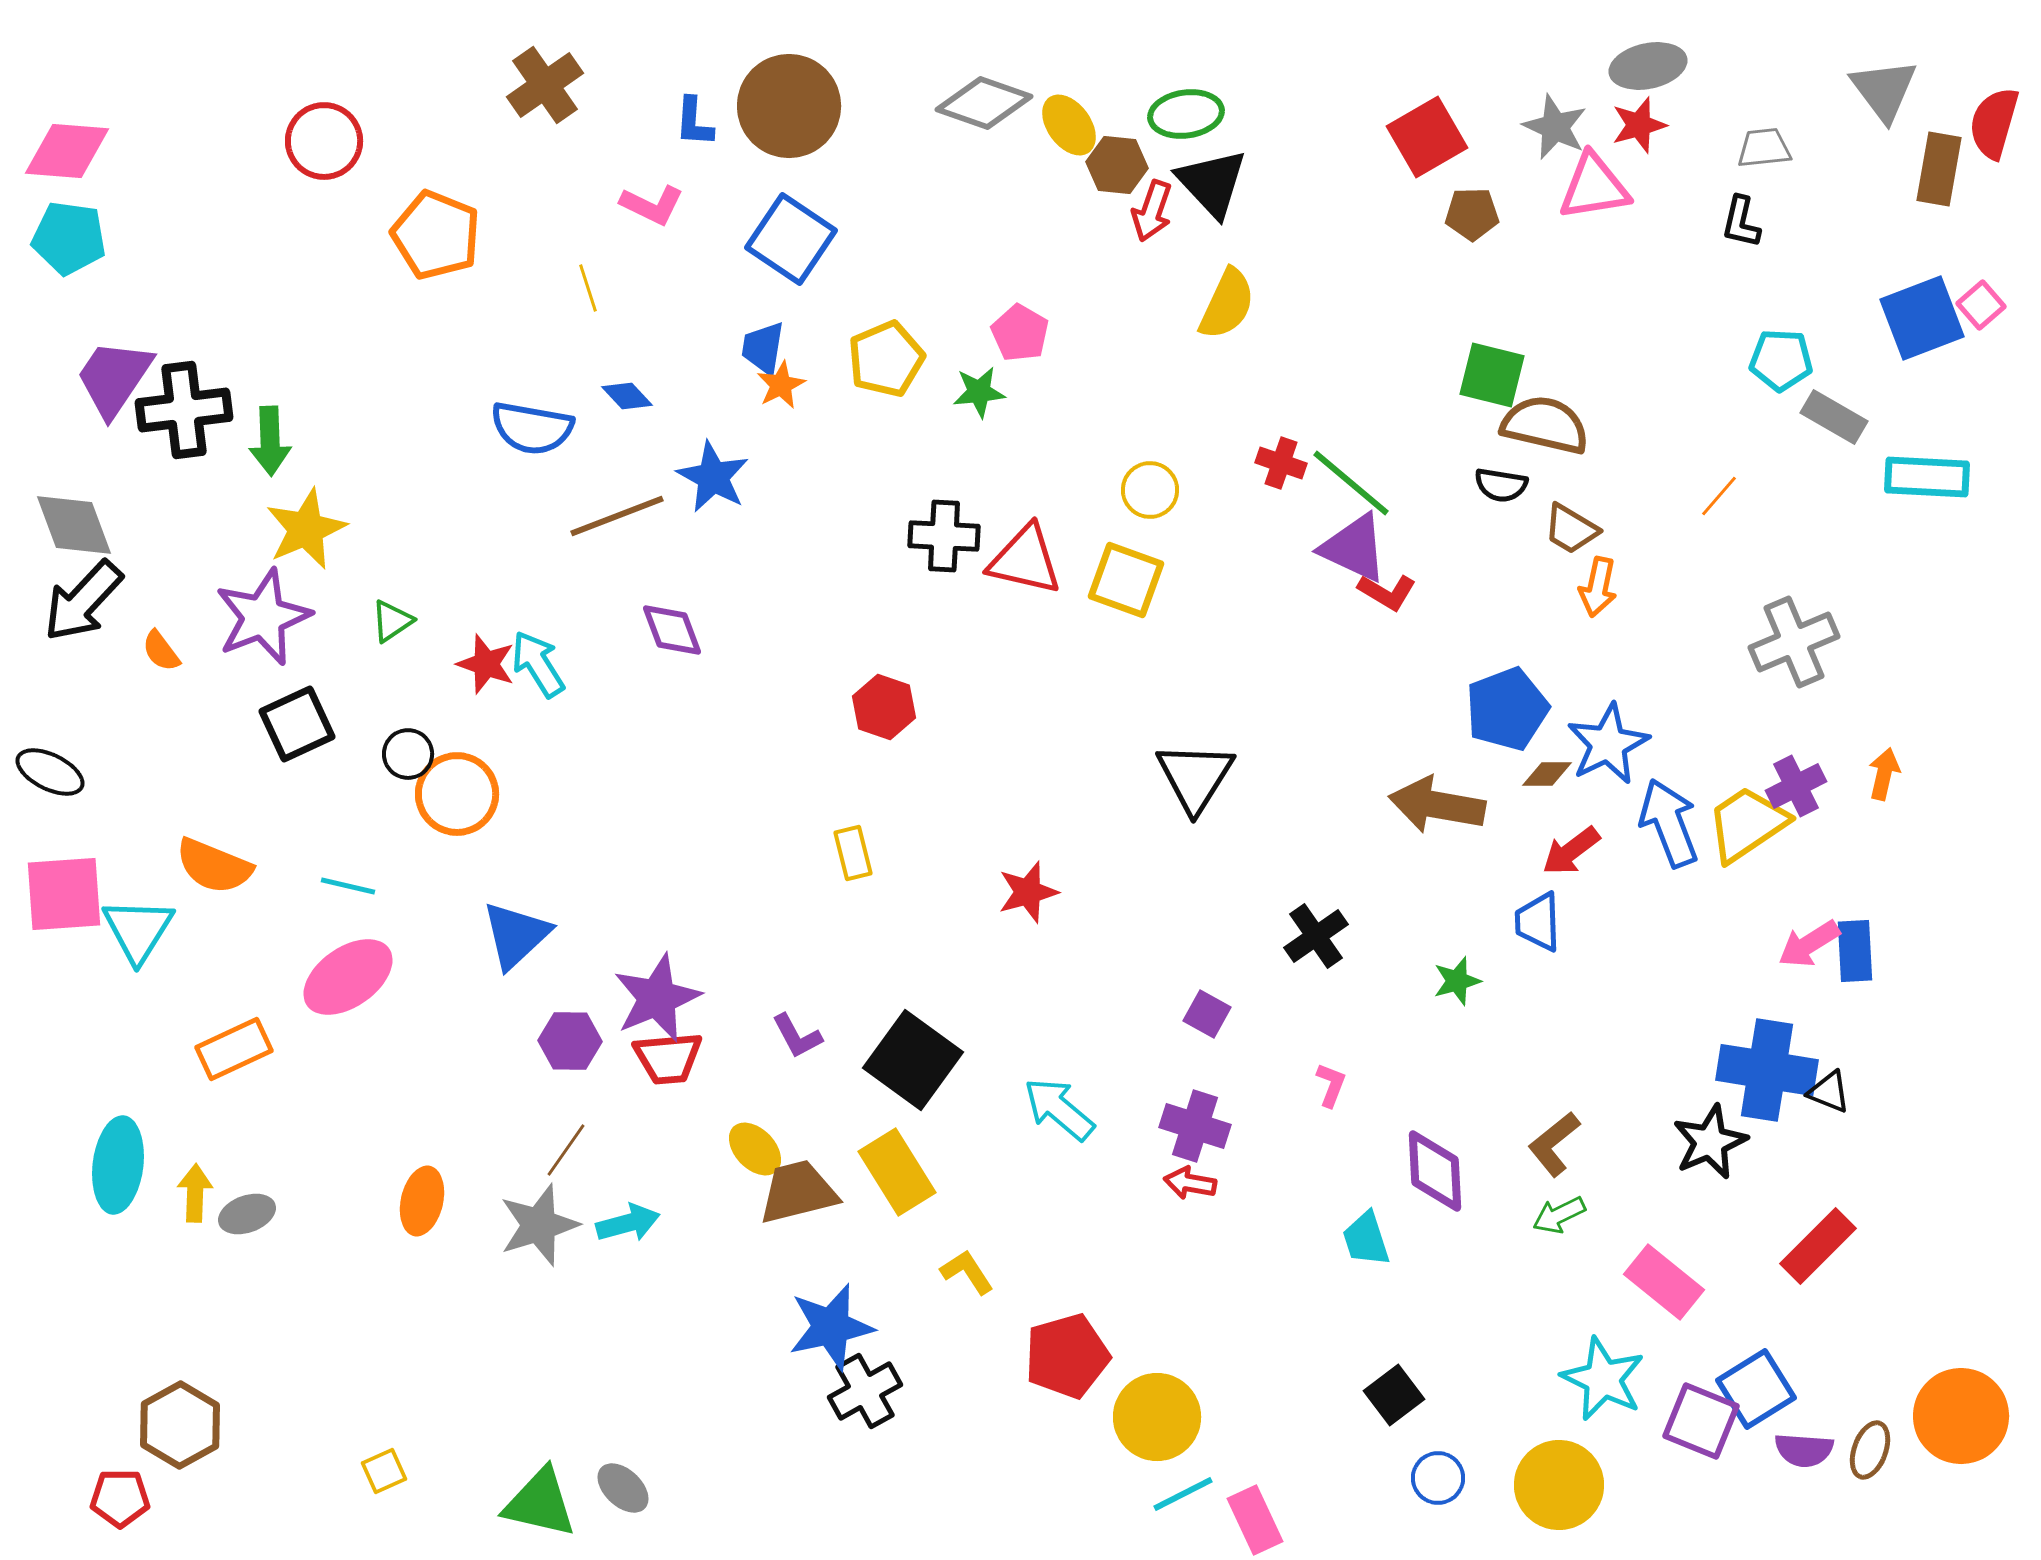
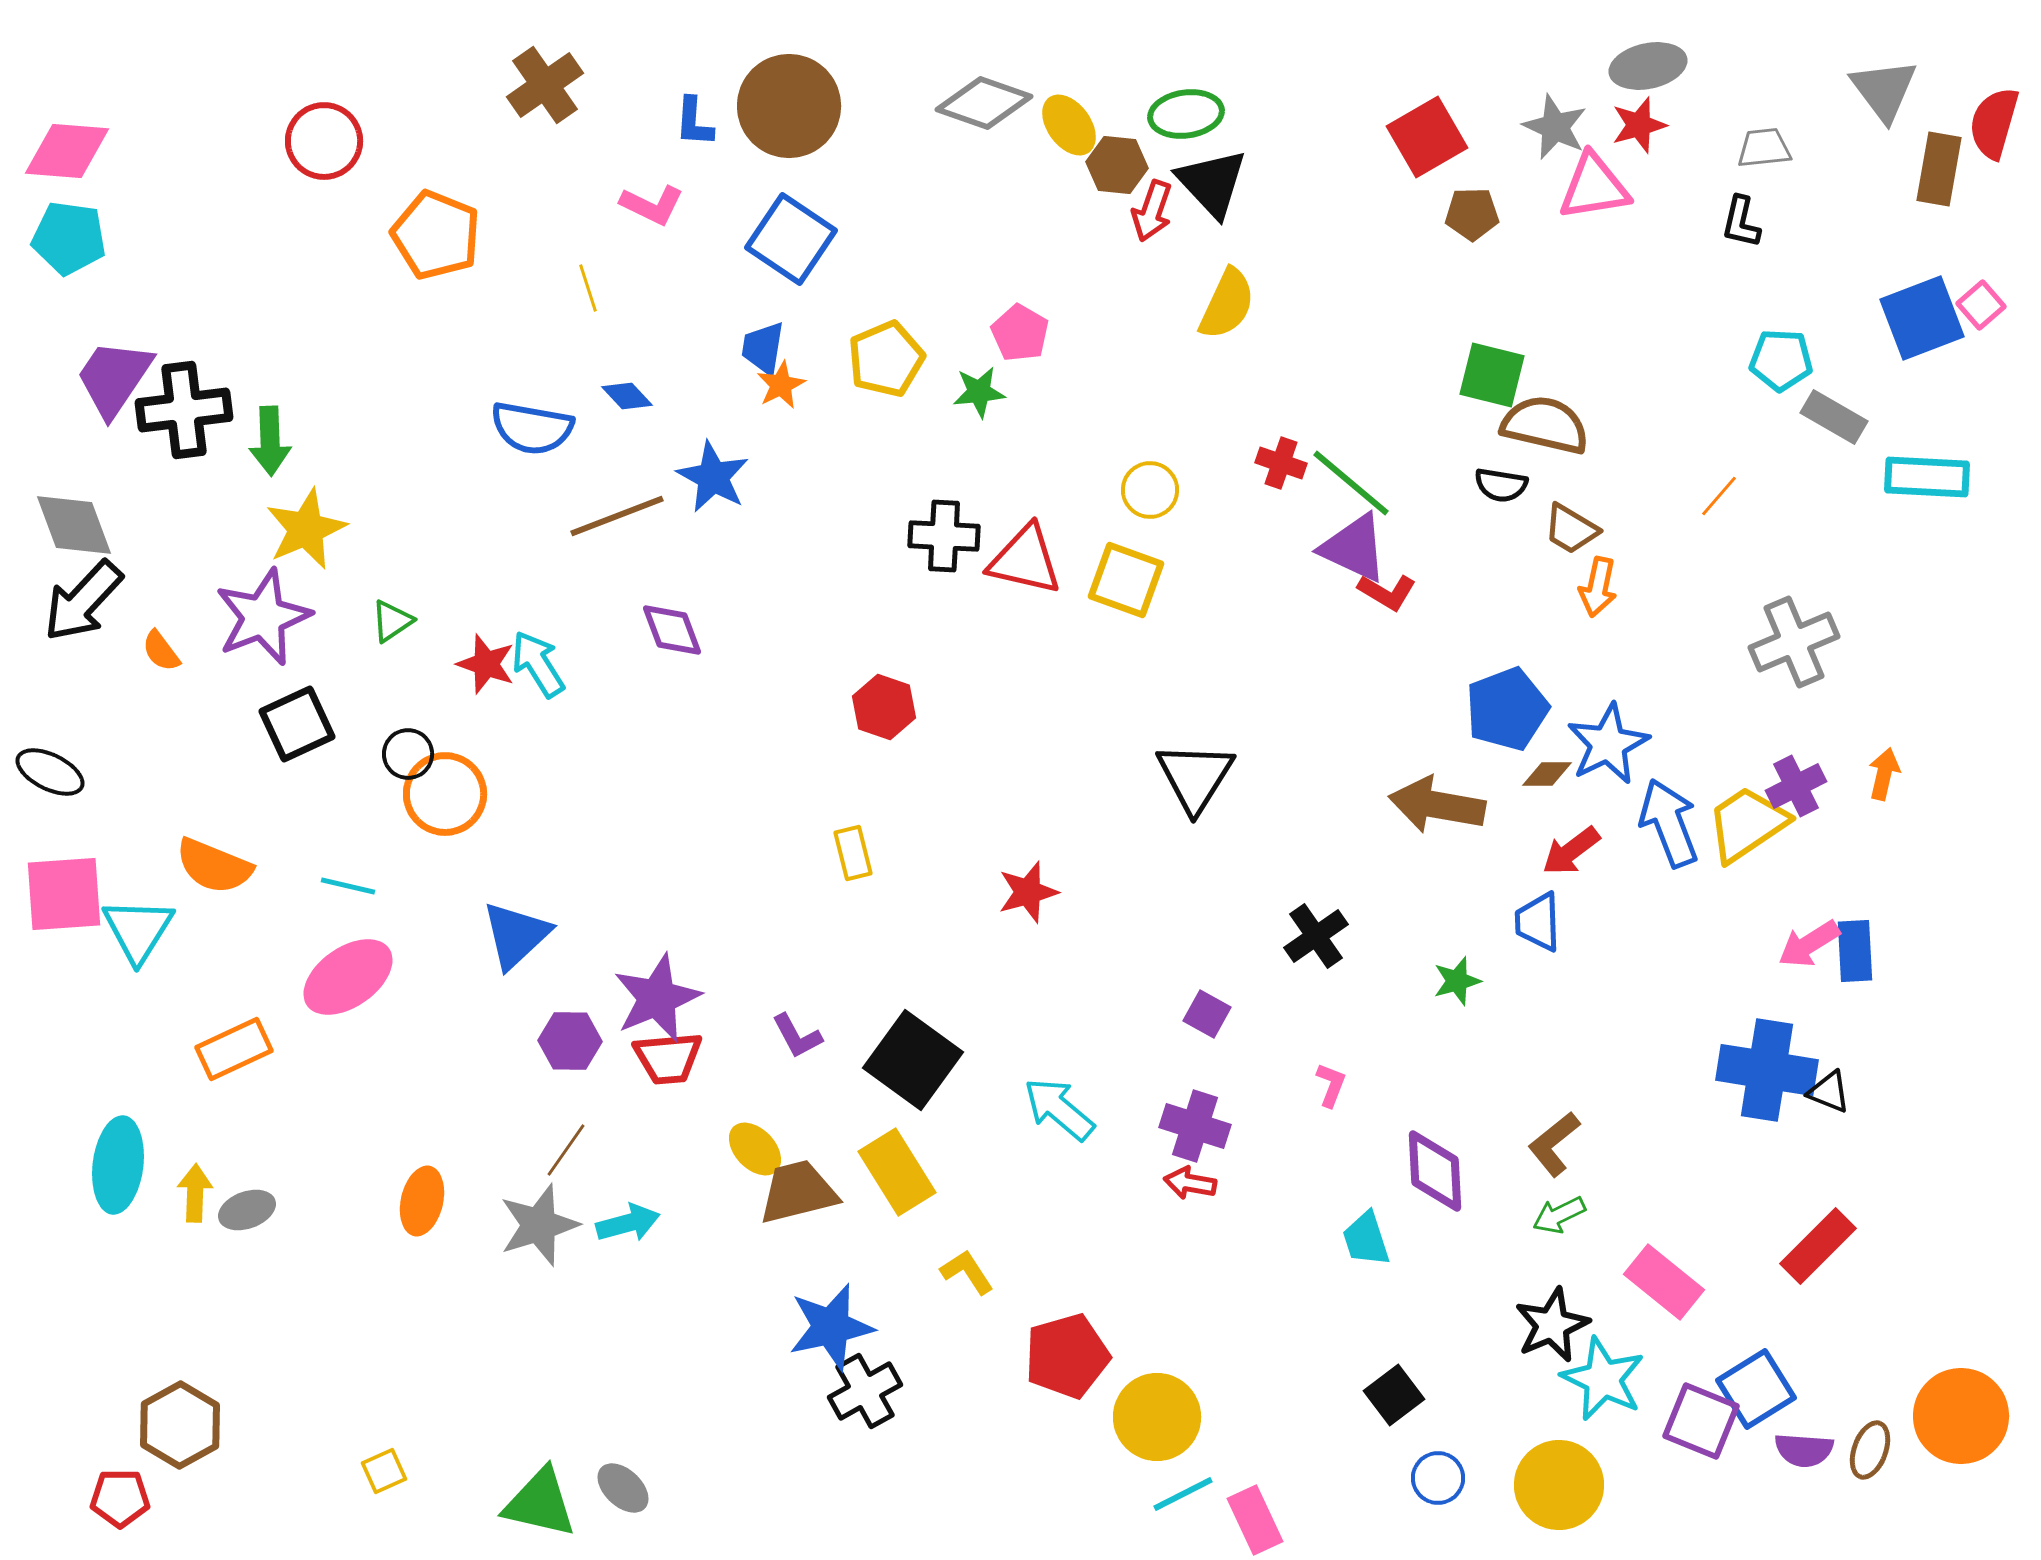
orange circle at (457, 794): moved 12 px left
black star at (1710, 1142): moved 158 px left, 183 px down
gray ellipse at (247, 1214): moved 4 px up
